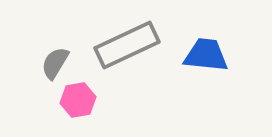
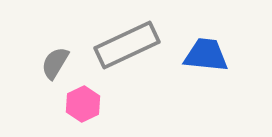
pink hexagon: moved 5 px right, 4 px down; rotated 16 degrees counterclockwise
